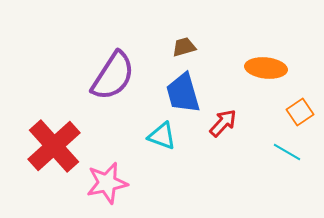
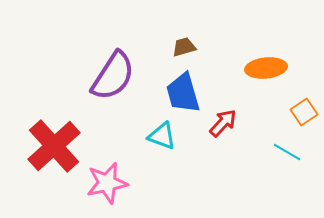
orange ellipse: rotated 12 degrees counterclockwise
orange square: moved 4 px right
